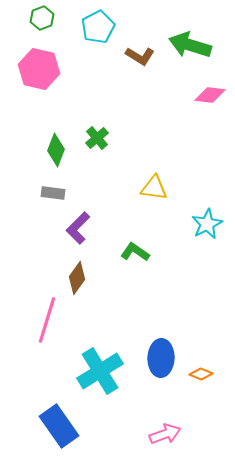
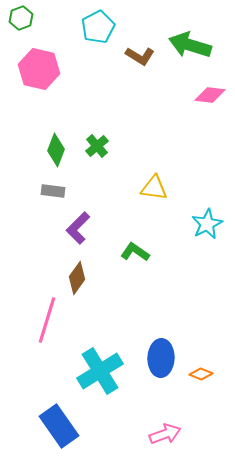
green hexagon: moved 21 px left
green cross: moved 8 px down
gray rectangle: moved 2 px up
